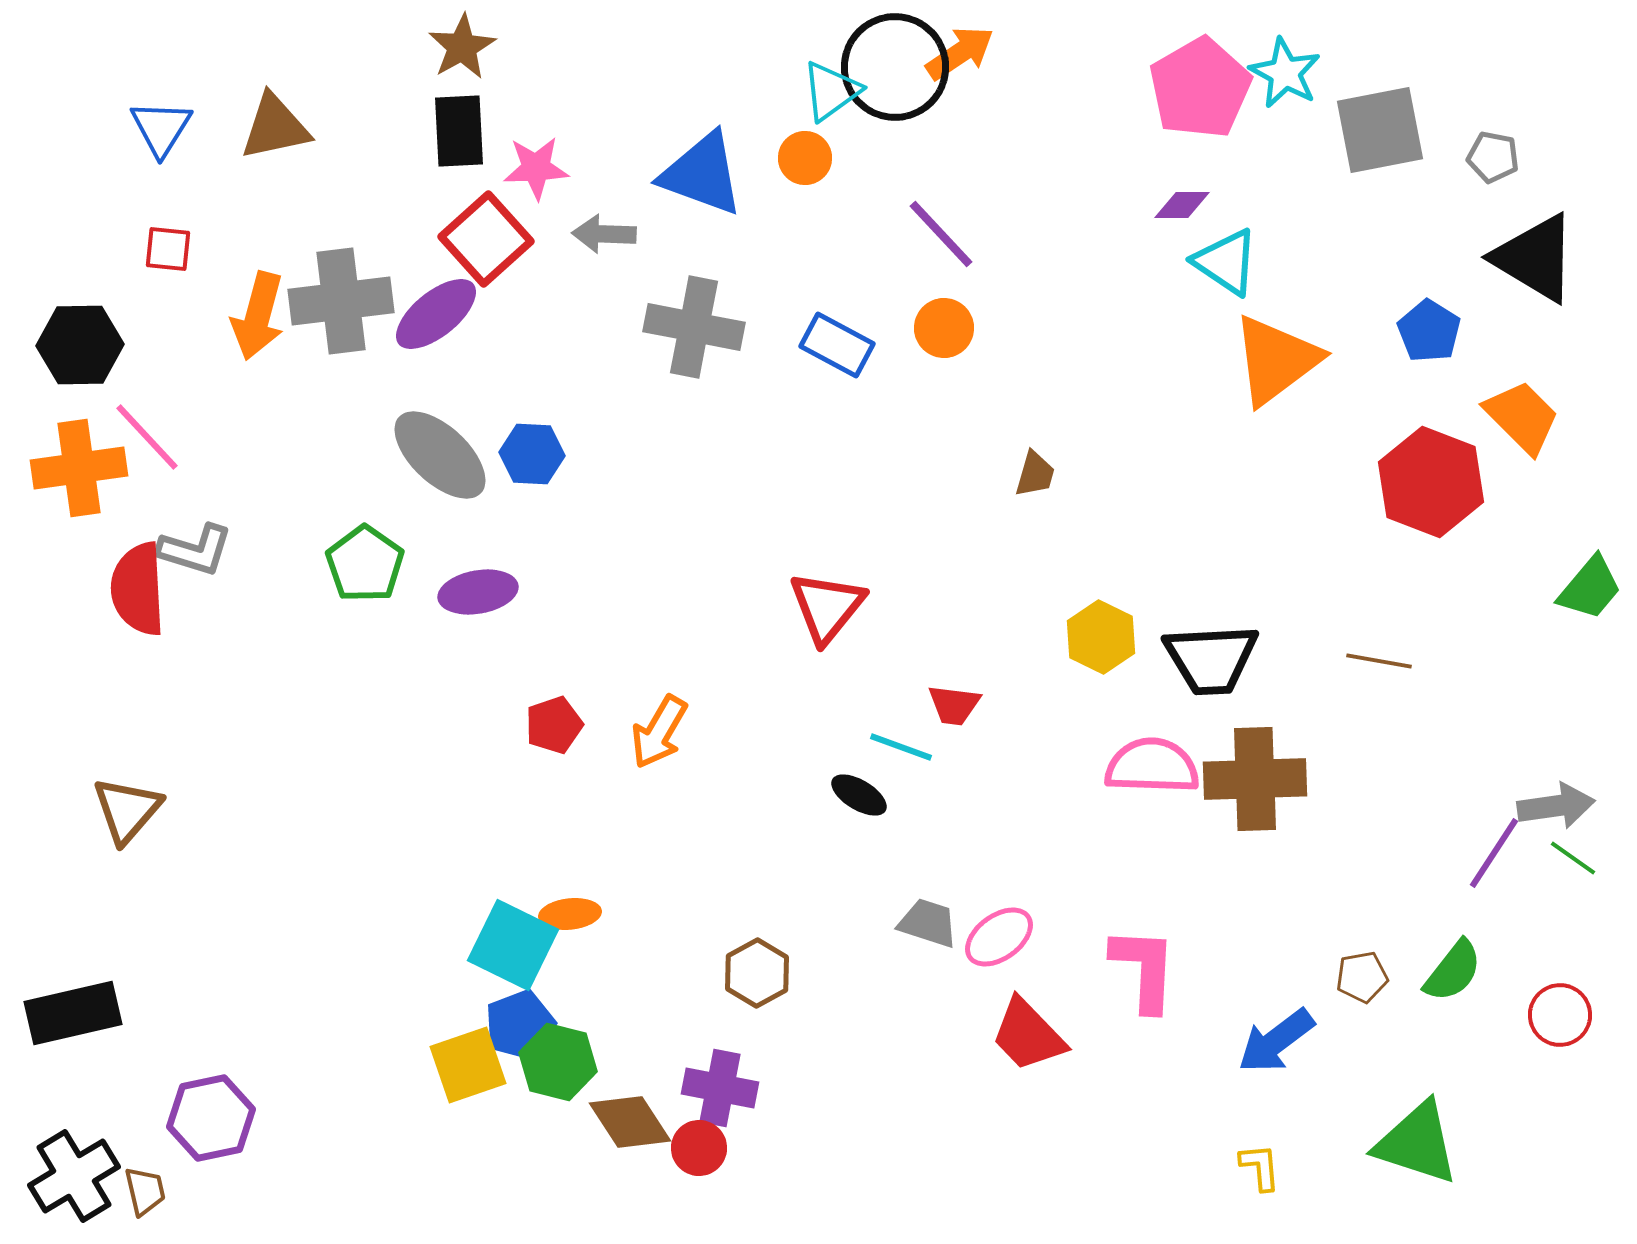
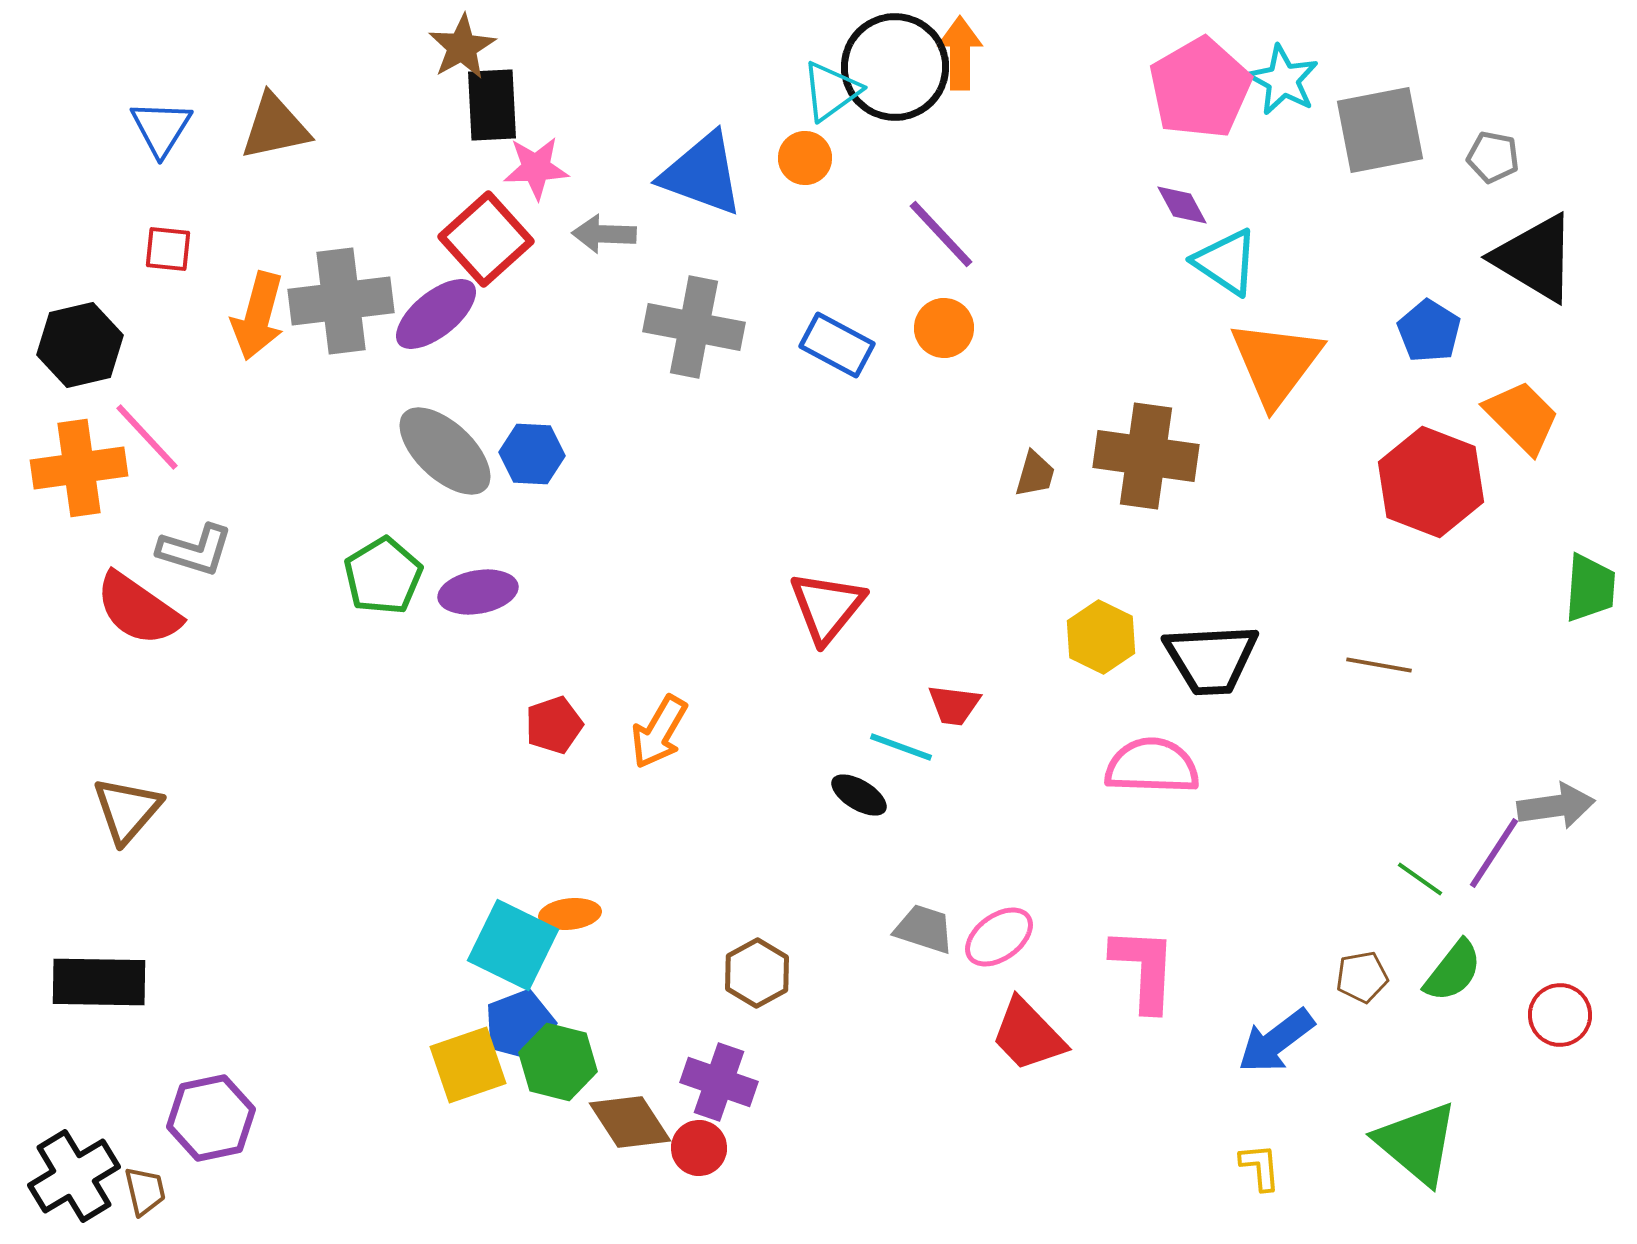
orange arrow at (960, 53): rotated 56 degrees counterclockwise
cyan star at (1285, 73): moved 2 px left, 7 px down
black rectangle at (459, 131): moved 33 px right, 26 px up
purple diamond at (1182, 205): rotated 62 degrees clockwise
black hexagon at (80, 345): rotated 12 degrees counterclockwise
orange triangle at (1276, 360): moved 3 px down; rotated 16 degrees counterclockwise
gray ellipse at (440, 455): moved 5 px right, 4 px up
green pentagon at (365, 564): moved 18 px right, 12 px down; rotated 6 degrees clockwise
green trapezoid at (1590, 588): rotated 36 degrees counterclockwise
red semicircle at (138, 589): moved 20 px down; rotated 52 degrees counterclockwise
brown line at (1379, 661): moved 4 px down
brown cross at (1255, 779): moved 109 px left, 323 px up; rotated 10 degrees clockwise
green line at (1573, 858): moved 153 px left, 21 px down
gray trapezoid at (928, 923): moved 4 px left, 6 px down
black rectangle at (73, 1013): moved 26 px right, 31 px up; rotated 14 degrees clockwise
purple cross at (720, 1088): moved 1 px left, 6 px up; rotated 8 degrees clockwise
green triangle at (1417, 1143): rotated 22 degrees clockwise
